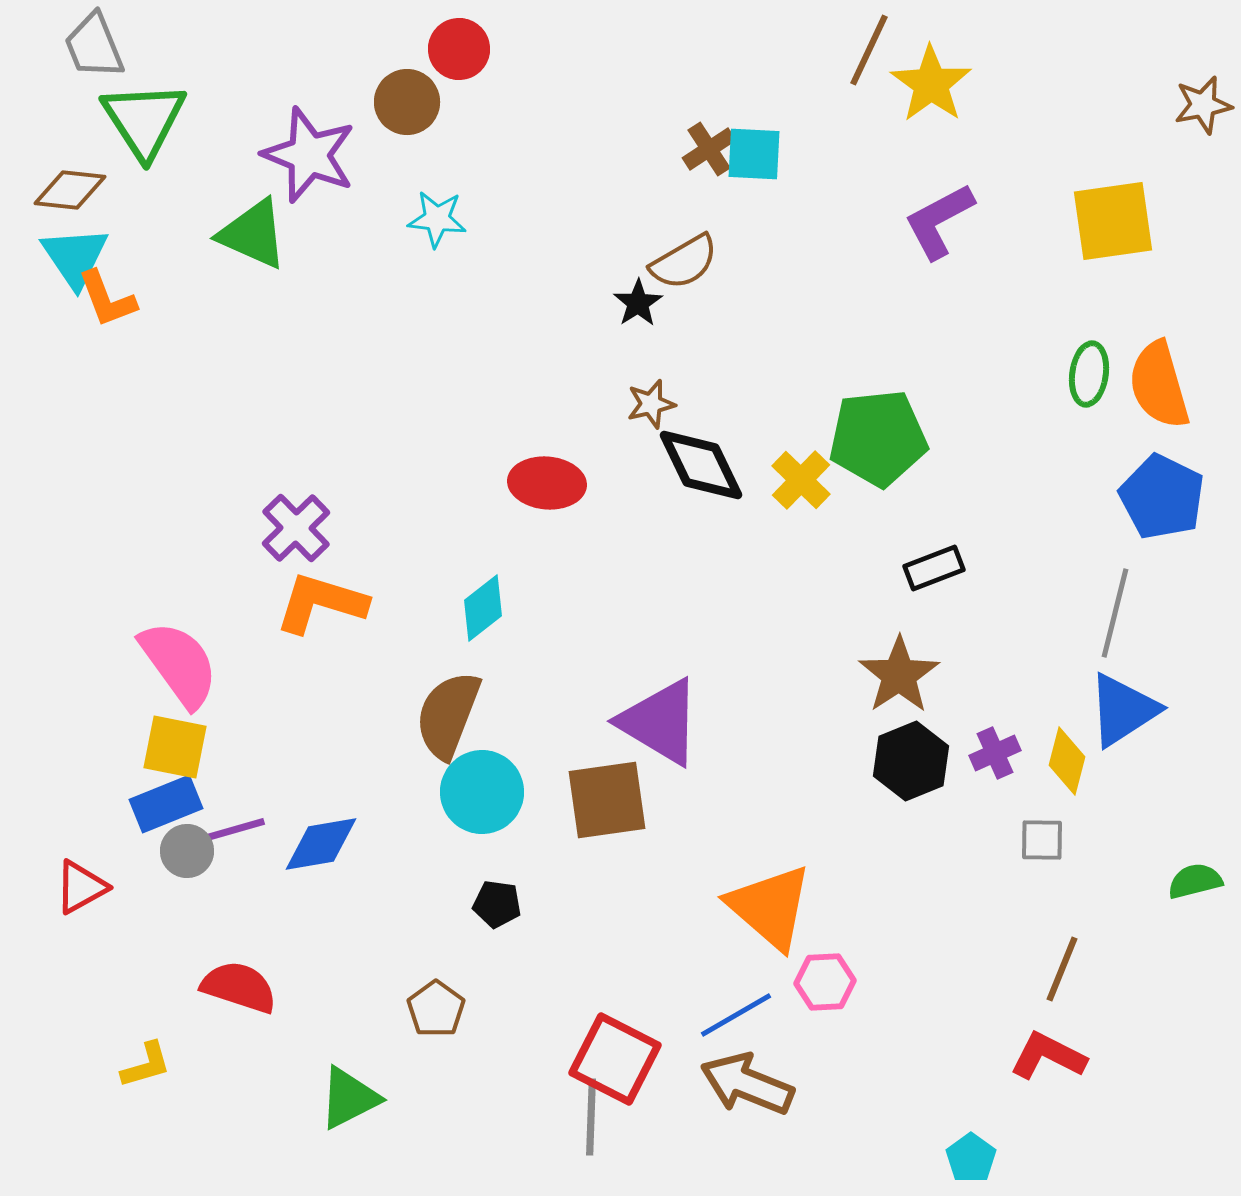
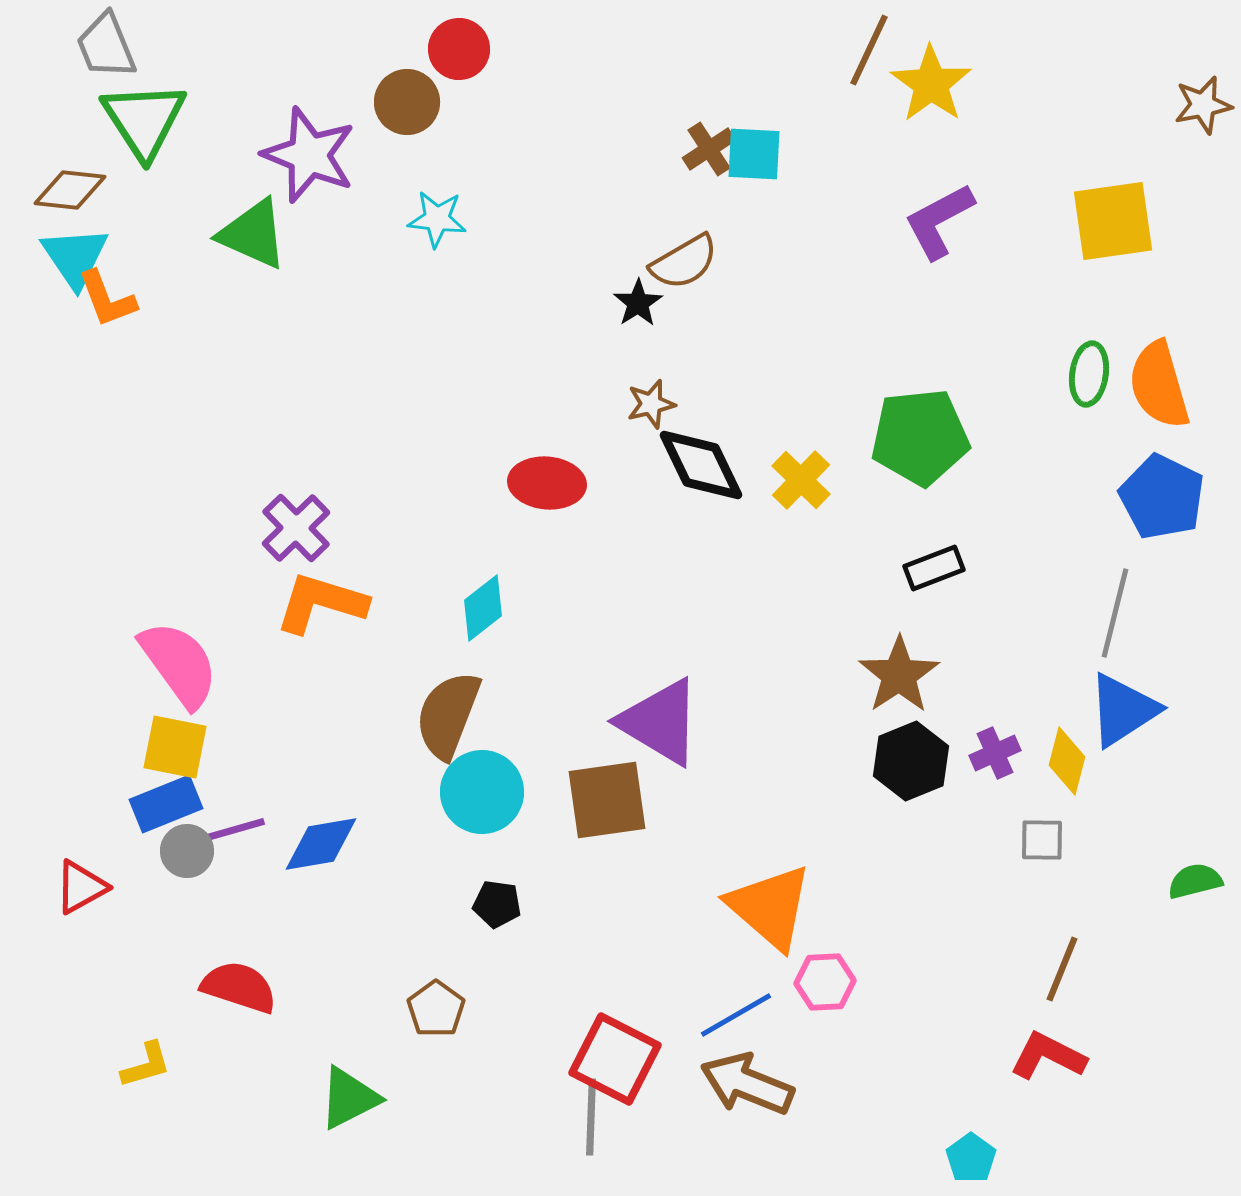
gray trapezoid at (94, 46): moved 12 px right
green pentagon at (878, 438): moved 42 px right, 1 px up
